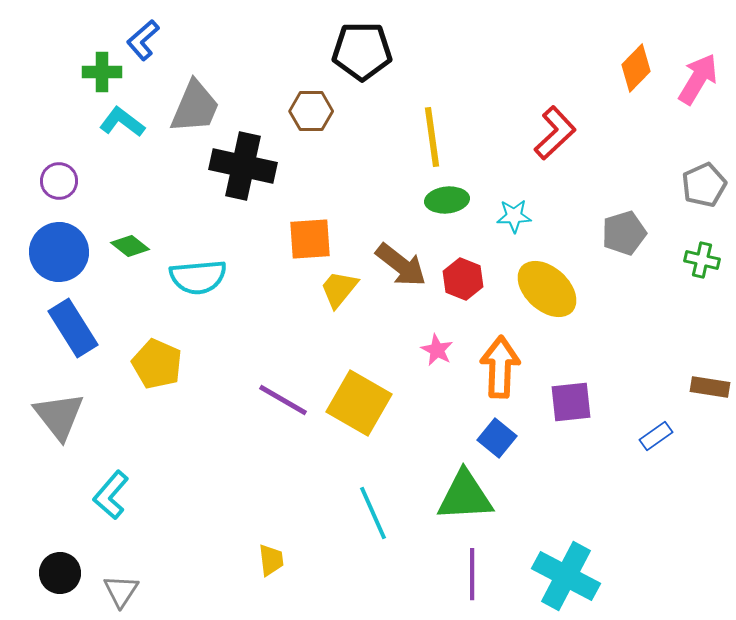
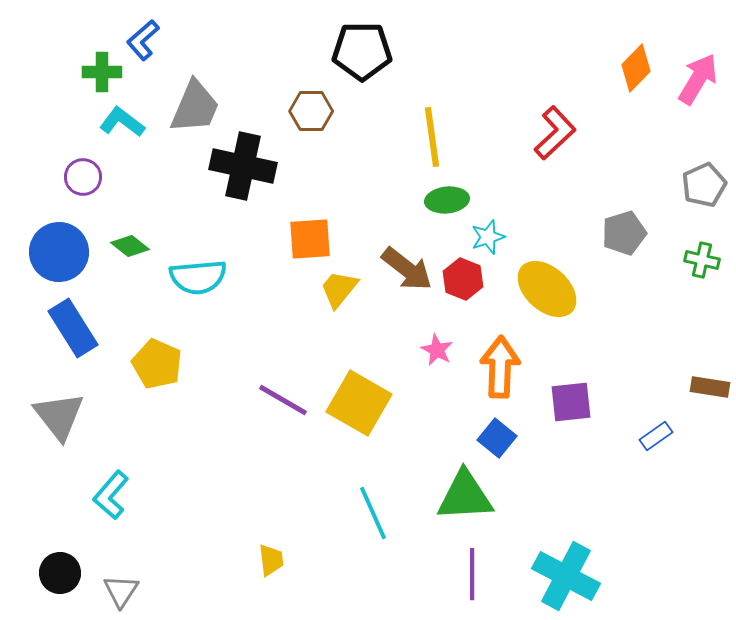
purple circle at (59, 181): moved 24 px right, 4 px up
cyan star at (514, 216): moved 26 px left, 21 px down; rotated 16 degrees counterclockwise
brown arrow at (401, 265): moved 6 px right, 4 px down
